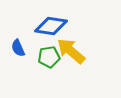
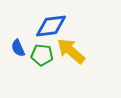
blue diamond: rotated 16 degrees counterclockwise
green pentagon: moved 7 px left, 2 px up; rotated 15 degrees clockwise
